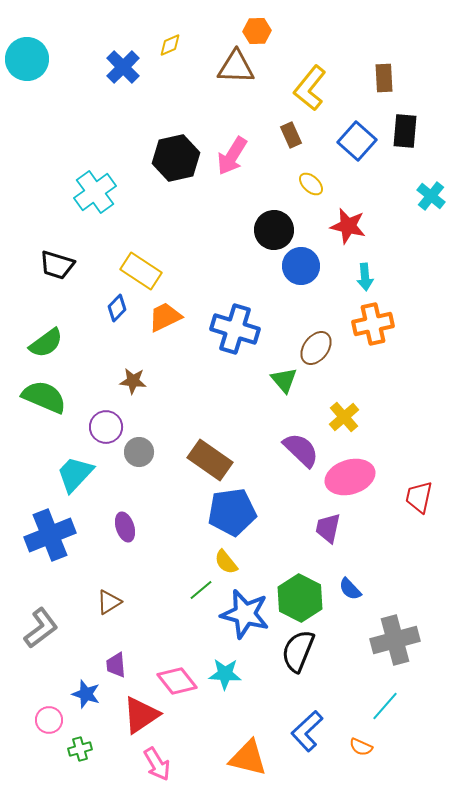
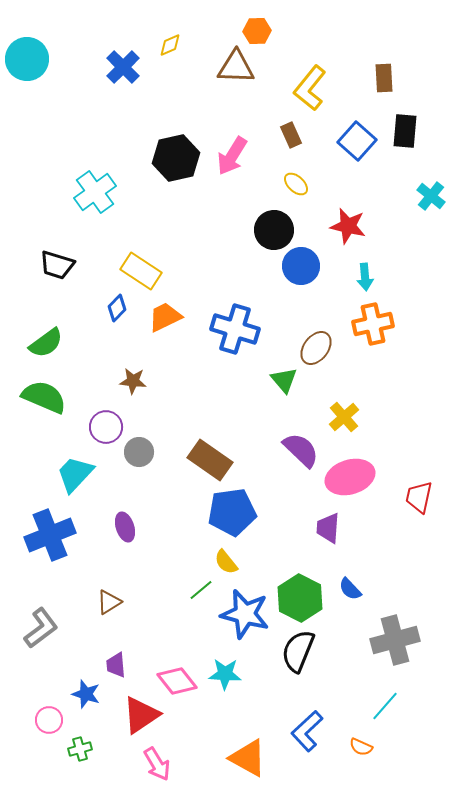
yellow ellipse at (311, 184): moved 15 px left
purple trapezoid at (328, 528): rotated 8 degrees counterclockwise
orange triangle at (248, 758): rotated 15 degrees clockwise
